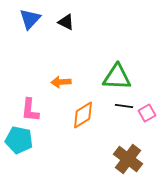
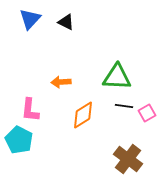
cyan pentagon: rotated 16 degrees clockwise
